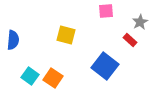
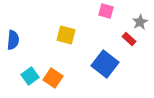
pink square: rotated 21 degrees clockwise
red rectangle: moved 1 px left, 1 px up
blue square: moved 2 px up
cyan square: rotated 18 degrees clockwise
